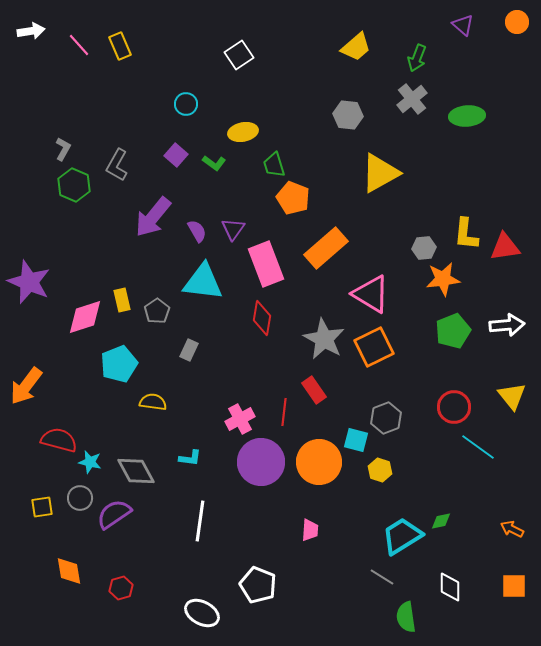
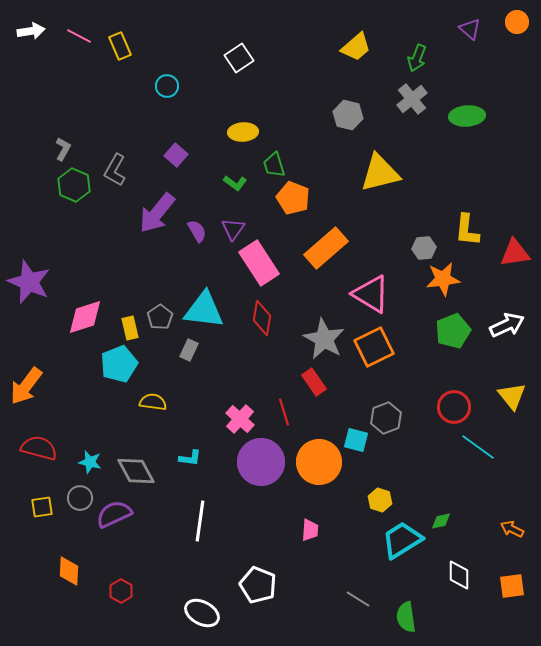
purple triangle at (463, 25): moved 7 px right, 4 px down
pink line at (79, 45): moved 9 px up; rotated 20 degrees counterclockwise
white square at (239, 55): moved 3 px down
cyan circle at (186, 104): moved 19 px left, 18 px up
gray hexagon at (348, 115): rotated 8 degrees clockwise
yellow ellipse at (243, 132): rotated 8 degrees clockwise
green L-shape at (214, 163): moved 21 px right, 20 px down
gray L-shape at (117, 165): moved 2 px left, 5 px down
yellow triangle at (380, 173): rotated 15 degrees clockwise
purple arrow at (153, 217): moved 4 px right, 4 px up
yellow L-shape at (466, 234): moved 1 px right, 4 px up
red triangle at (505, 247): moved 10 px right, 6 px down
pink rectangle at (266, 264): moved 7 px left, 1 px up; rotated 12 degrees counterclockwise
cyan triangle at (203, 282): moved 1 px right, 28 px down
yellow rectangle at (122, 300): moved 8 px right, 28 px down
gray pentagon at (157, 311): moved 3 px right, 6 px down
white arrow at (507, 325): rotated 20 degrees counterclockwise
red rectangle at (314, 390): moved 8 px up
red line at (284, 412): rotated 24 degrees counterclockwise
pink cross at (240, 419): rotated 20 degrees counterclockwise
red semicircle at (59, 440): moved 20 px left, 8 px down
yellow hexagon at (380, 470): moved 30 px down
purple semicircle at (114, 514): rotated 9 degrees clockwise
cyan trapezoid at (402, 536): moved 4 px down
orange diamond at (69, 571): rotated 12 degrees clockwise
gray line at (382, 577): moved 24 px left, 22 px down
orange square at (514, 586): moved 2 px left; rotated 8 degrees counterclockwise
white diamond at (450, 587): moved 9 px right, 12 px up
red hexagon at (121, 588): moved 3 px down; rotated 15 degrees counterclockwise
